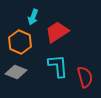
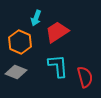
cyan arrow: moved 3 px right, 1 px down
